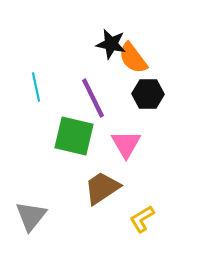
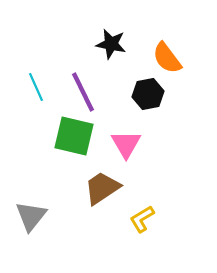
orange semicircle: moved 34 px right
cyan line: rotated 12 degrees counterclockwise
black hexagon: rotated 12 degrees counterclockwise
purple line: moved 10 px left, 6 px up
